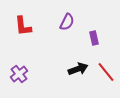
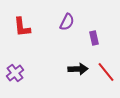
red L-shape: moved 1 px left, 1 px down
black arrow: rotated 18 degrees clockwise
purple cross: moved 4 px left, 1 px up
